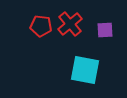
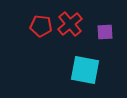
purple square: moved 2 px down
